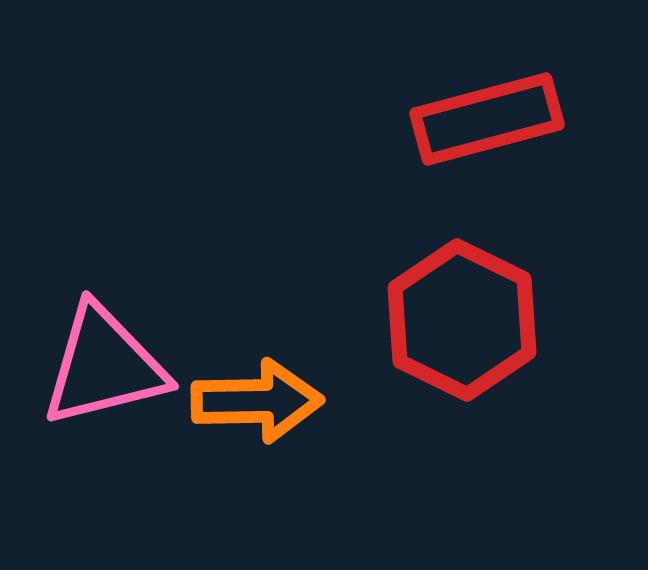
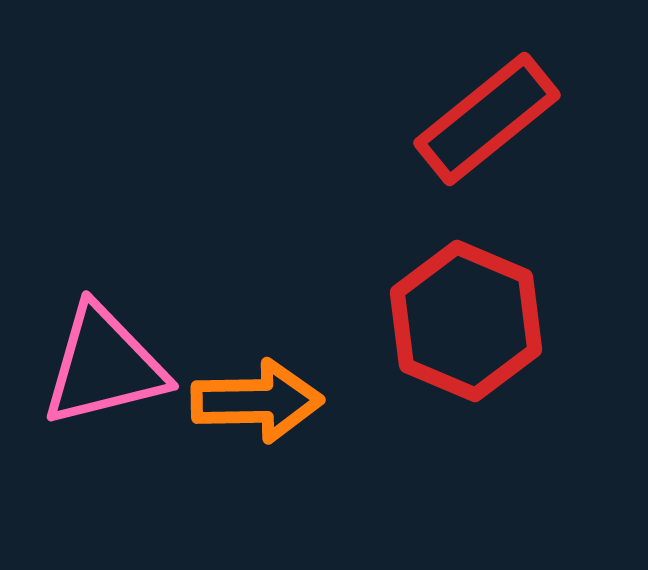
red rectangle: rotated 24 degrees counterclockwise
red hexagon: moved 4 px right, 1 px down; rotated 3 degrees counterclockwise
